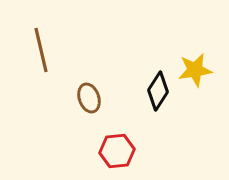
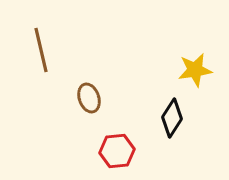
black diamond: moved 14 px right, 27 px down
